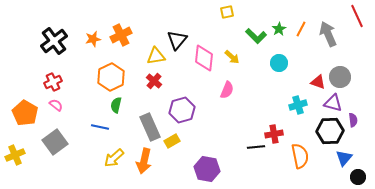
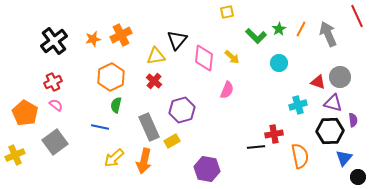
gray rectangle at (150, 127): moved 1 px left
